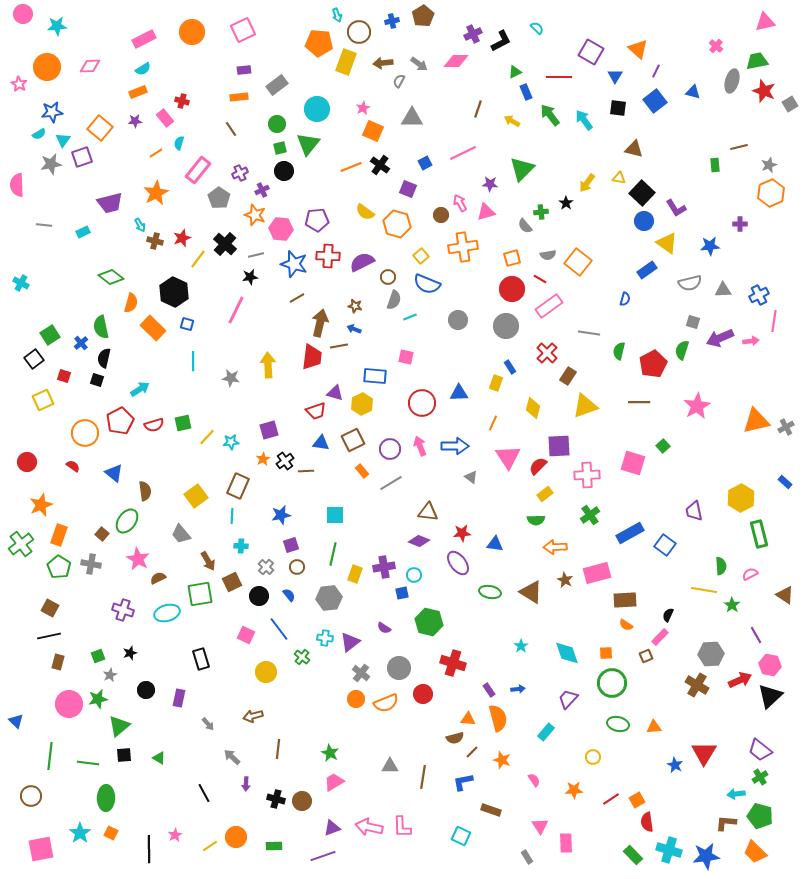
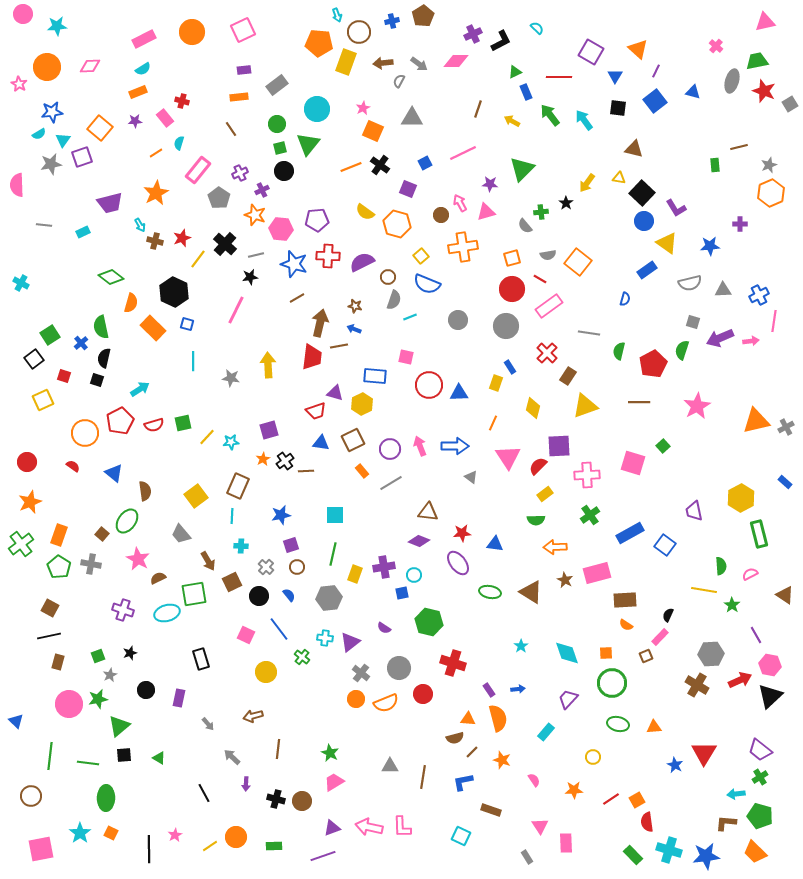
red circle at (422, 403): moved 7 px right, 18 px up
orange star at (41, 505): moved 11 px left, 3 px up
green square at (200, 594): moved 6 px left
